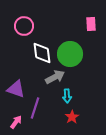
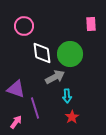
purple line: rotated 35 degrees counterclockwise
